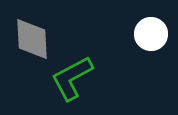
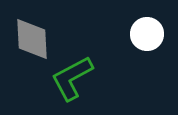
white circle: moved 4 px left
